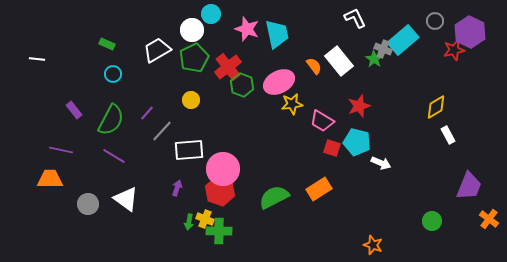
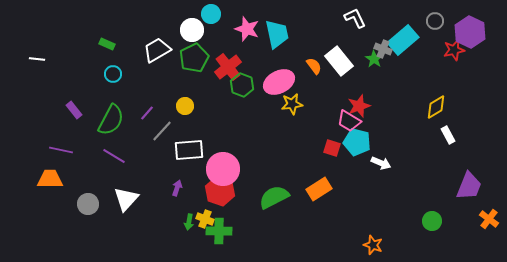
yellow circle at (191, 100): moved 6 px left, 6 px down
pink trapezoid at (322, 121): moved 27 px right
white triangle at (126, 199): rotated 36 degrees clockwise
